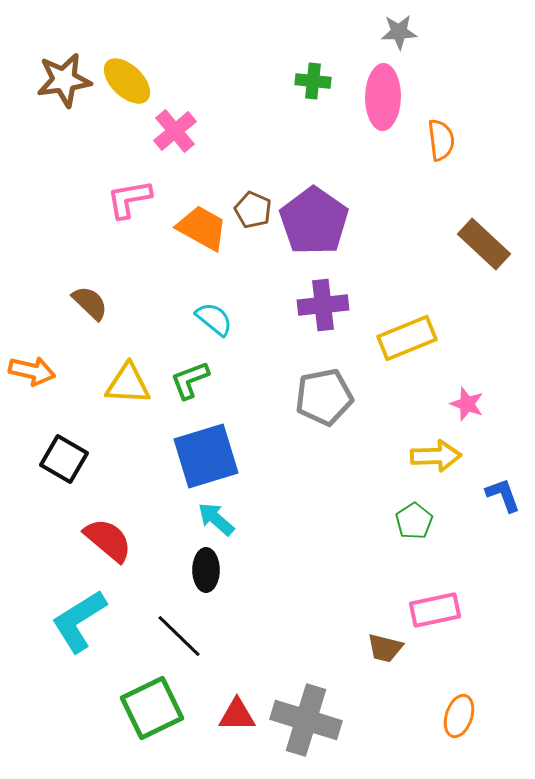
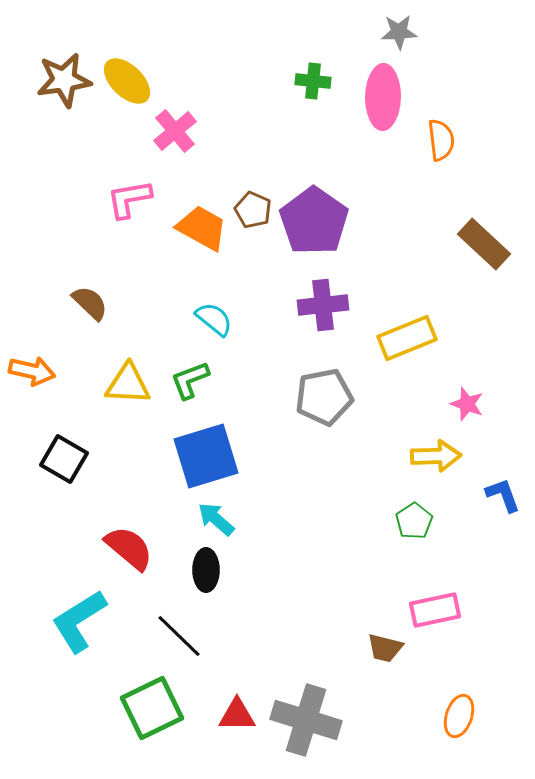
red semicircle: moved 21 px right, 8 px down
